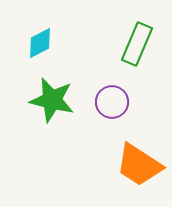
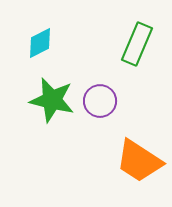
purple circle: moved 12 px left, 1 px up
orange trapezoid: moved 4 px up
